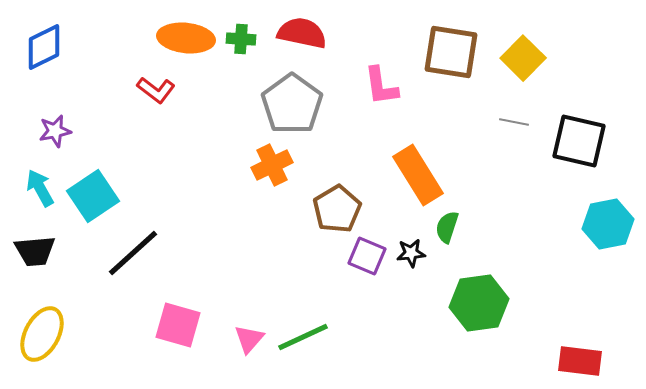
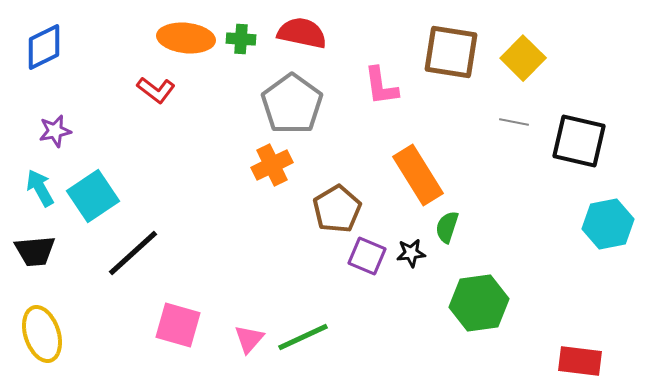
yellow ellipse: rotated 46 degrees counterclockwise
